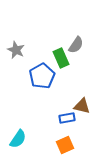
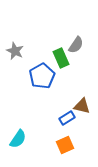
gray star: moved 1 px left, 1 px down
blue rectangle: rotated 21 degrees counterclockwise
